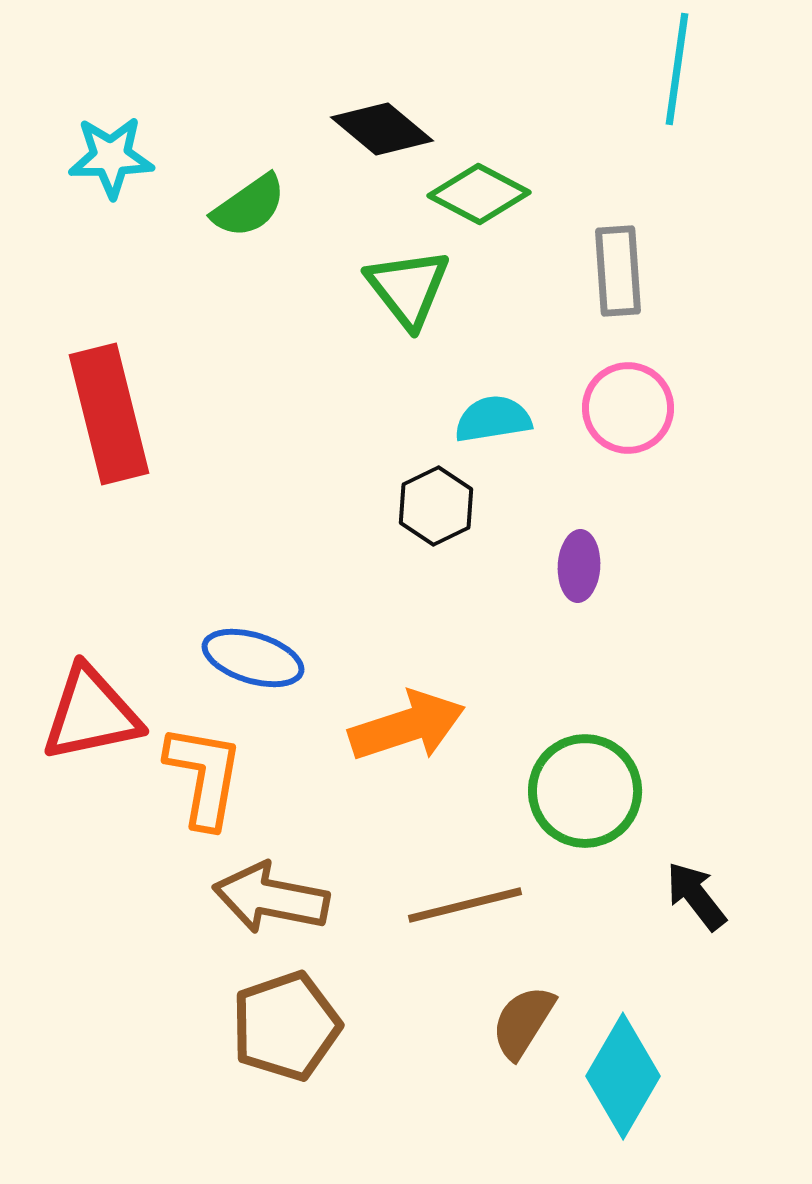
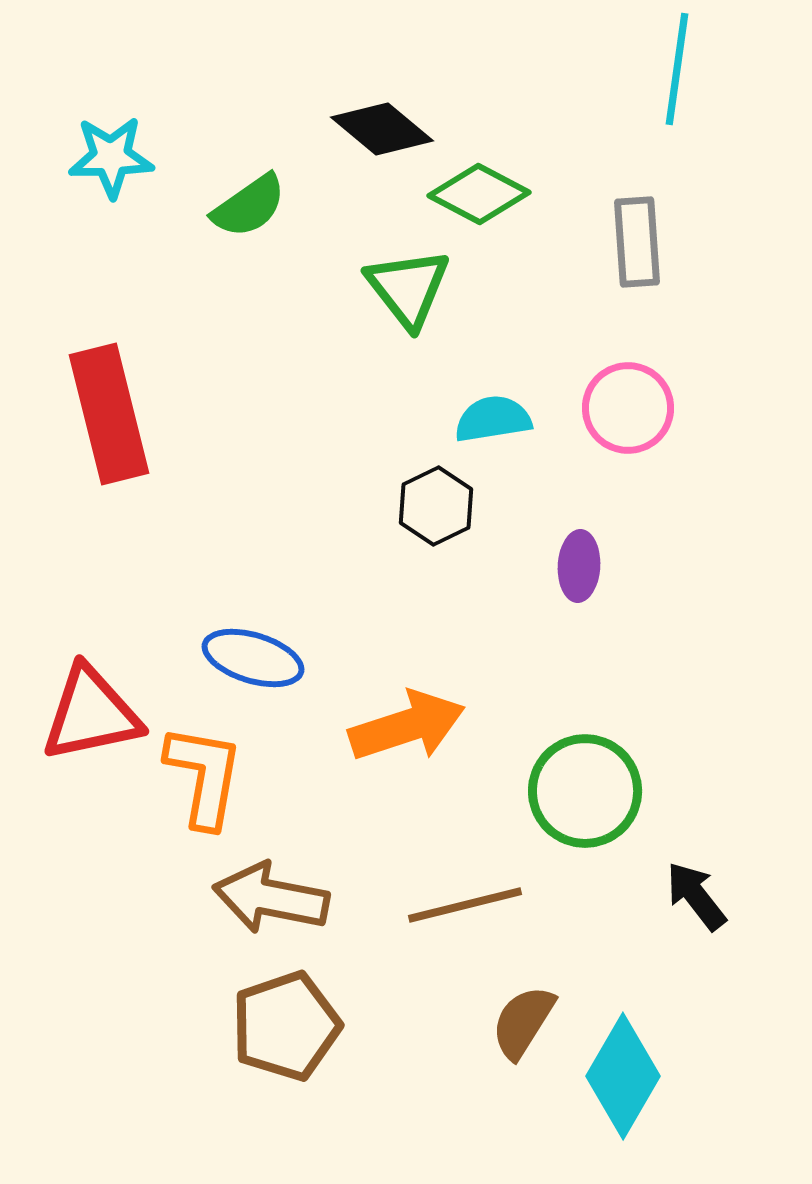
gray rectangle: moved 19 px right, 29 px up
